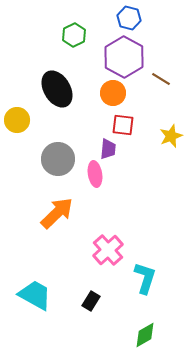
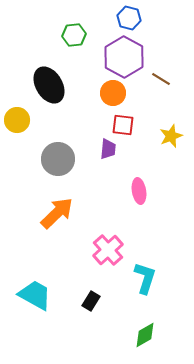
green hexagon: rotated 20 degrees clockwise
black ellipse: moved 8 px left, 4 px up
pink ellipse: moved 44 px right, 17 px down
